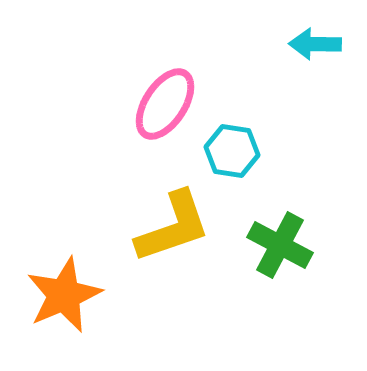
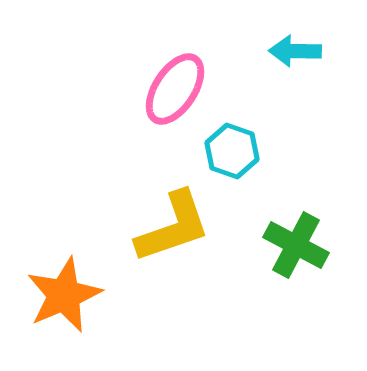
cyan arrow: moved 20 px left, 7 px down
pink ellipse: moved 10 px right, 15 px up
cyan hexagon: rotated 10 degrees clockwise
green cross: moved 16 px right
